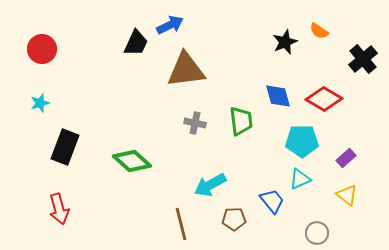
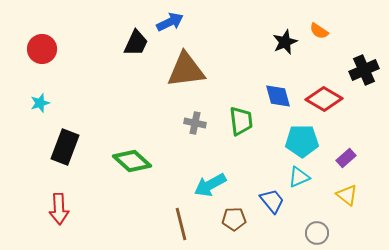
blue arrow: moved 3 px up
black cross: moved 1 px right, 11 px down; rotated 16 degrees clockwise
cyan triangle: moved 1 px left, 2 px up
red arrow: rotated 12 degrees clockwise
